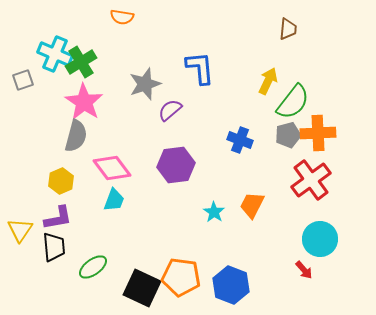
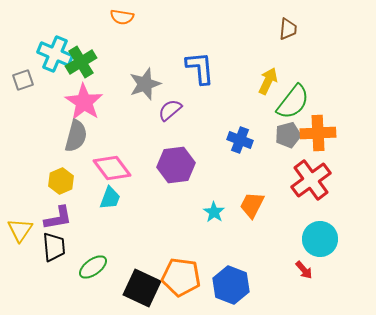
cyan trapezoid: moved 4 px left, 2 px up
